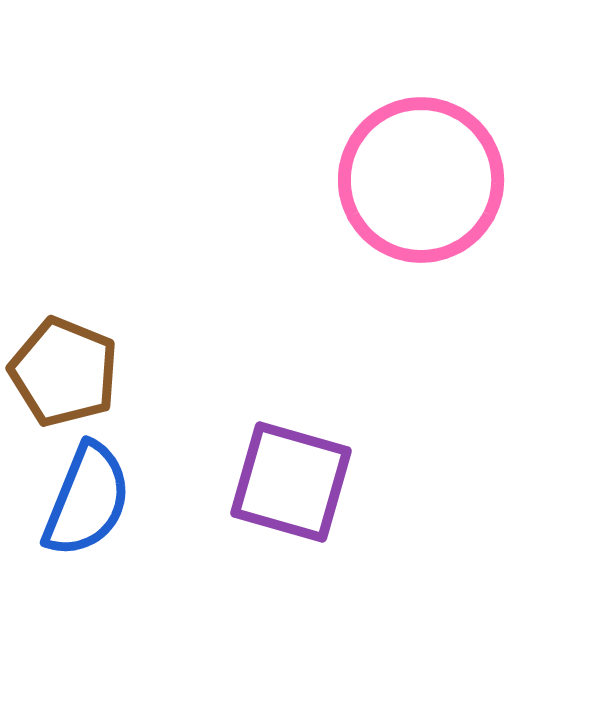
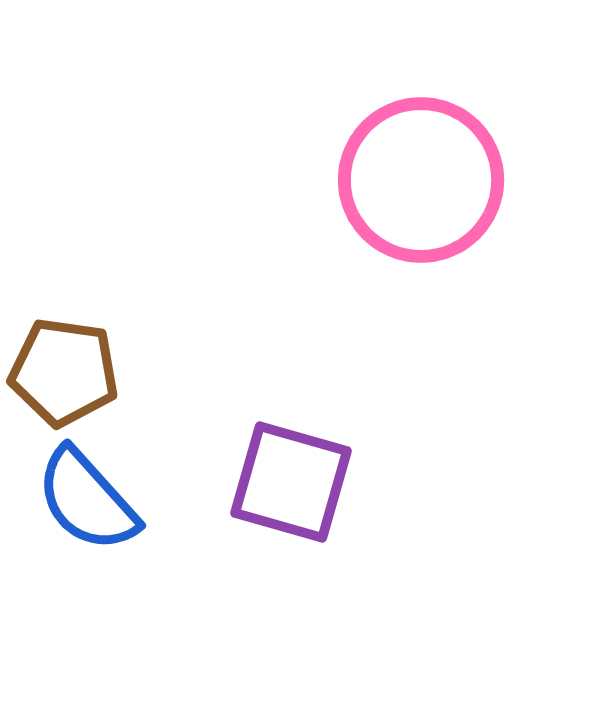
brown pentagon: rotated 14 degrees counterclockwise
blue semicircle: rotated 116 degrees clockwise
